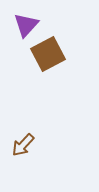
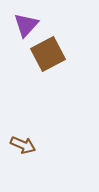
brown arrow: rotated 110 degrees counterclockwise
